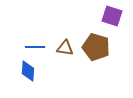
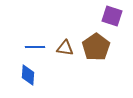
brown pentagon: rotated 20 degrees clockwise
blue diamond: moved 4 px down
